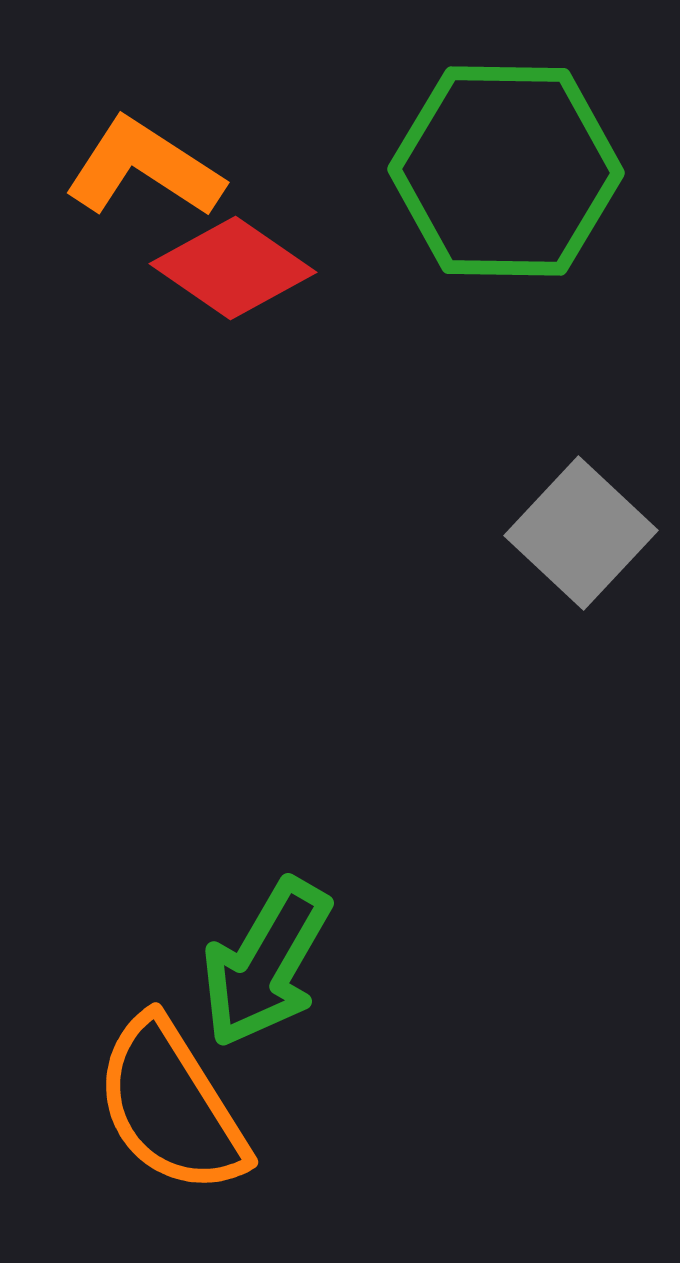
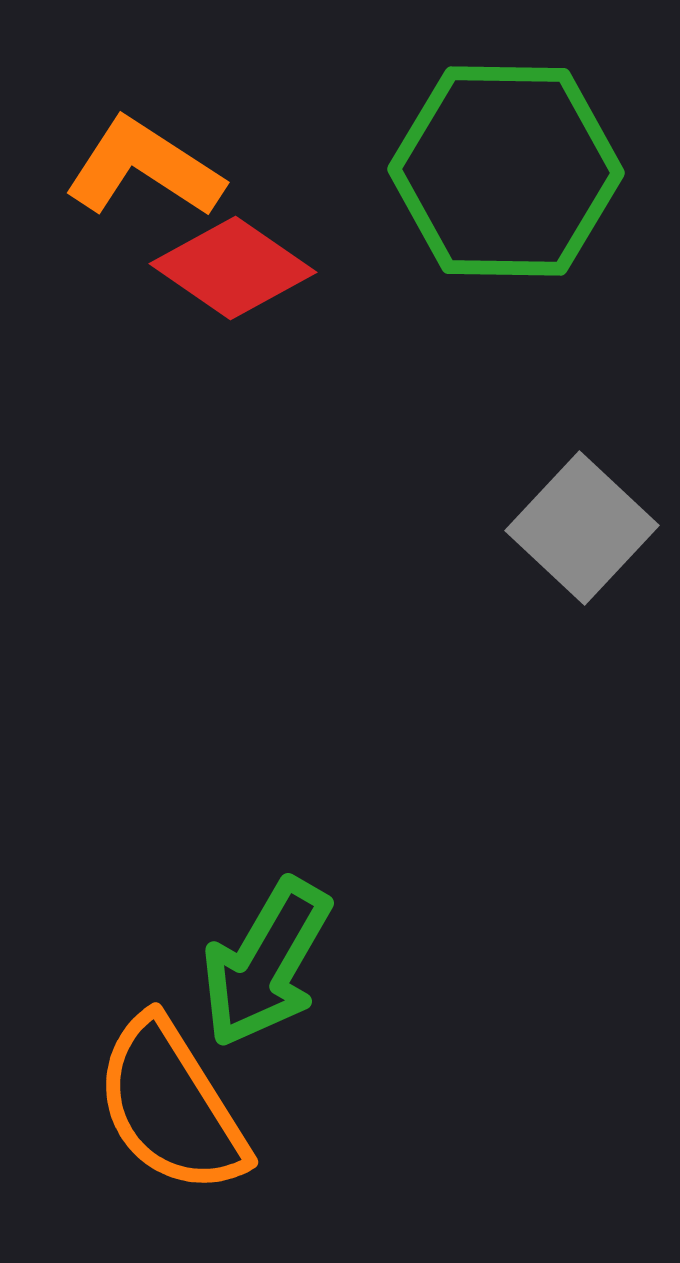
gray square: moved 1 px right, 5 px up
